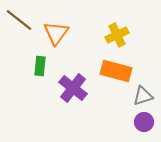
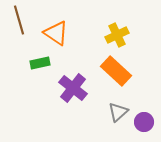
brown line: rotated 36 degrees clockwise
orange triangle: rotated 32 degrees counterclockwise
green rectangle: moved 3 px up; rotated 72 degrees clockwise
orange rectangle: rotated 28 degrees clockwise
gray triangle: moved 25 px left, 16 px down; rotated 25 degrees counterclockwise
